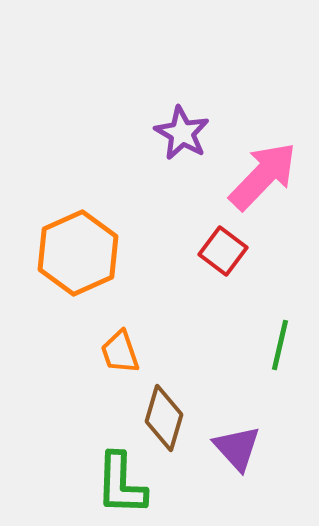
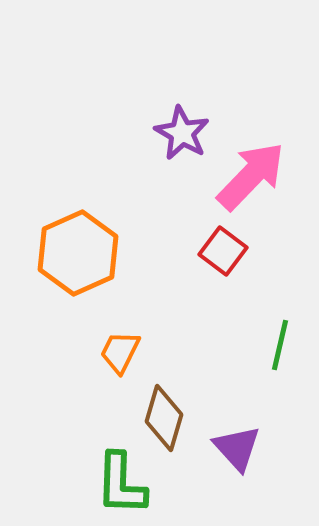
pink arrow: moved 12 px left
orange trapezoid: rotated 45 degrees clockwise
